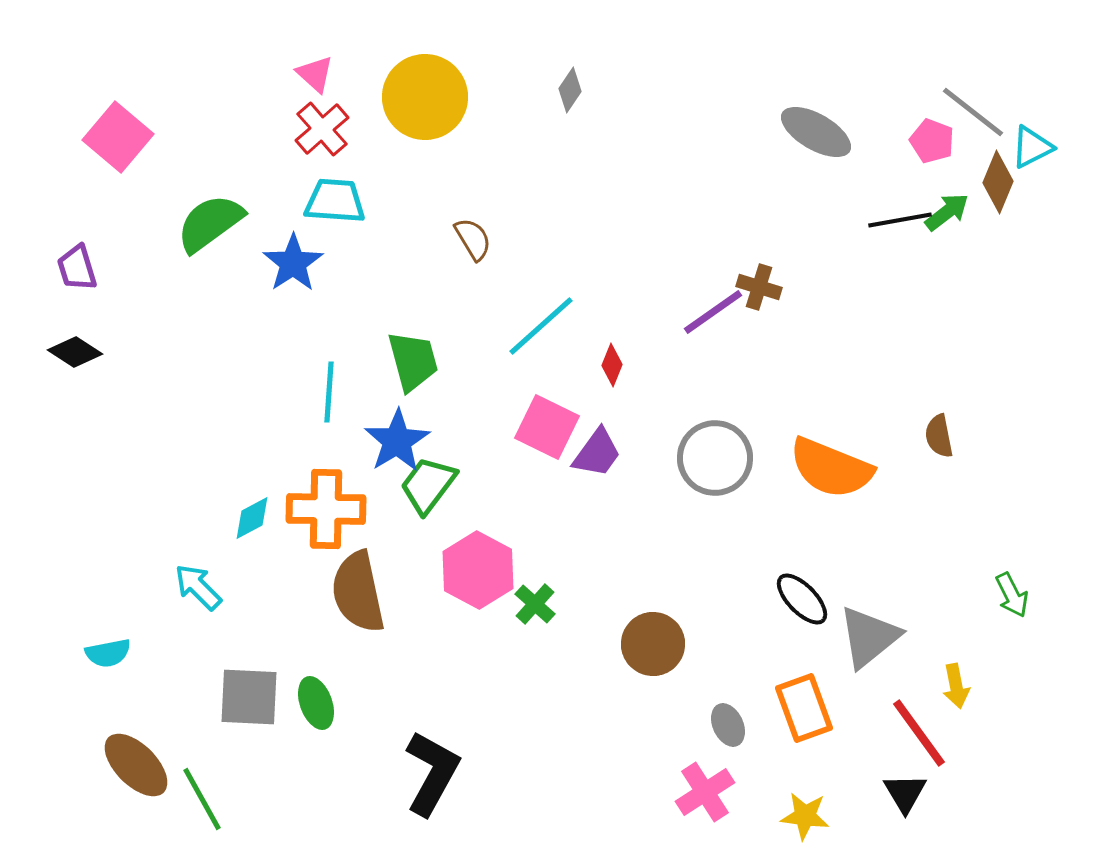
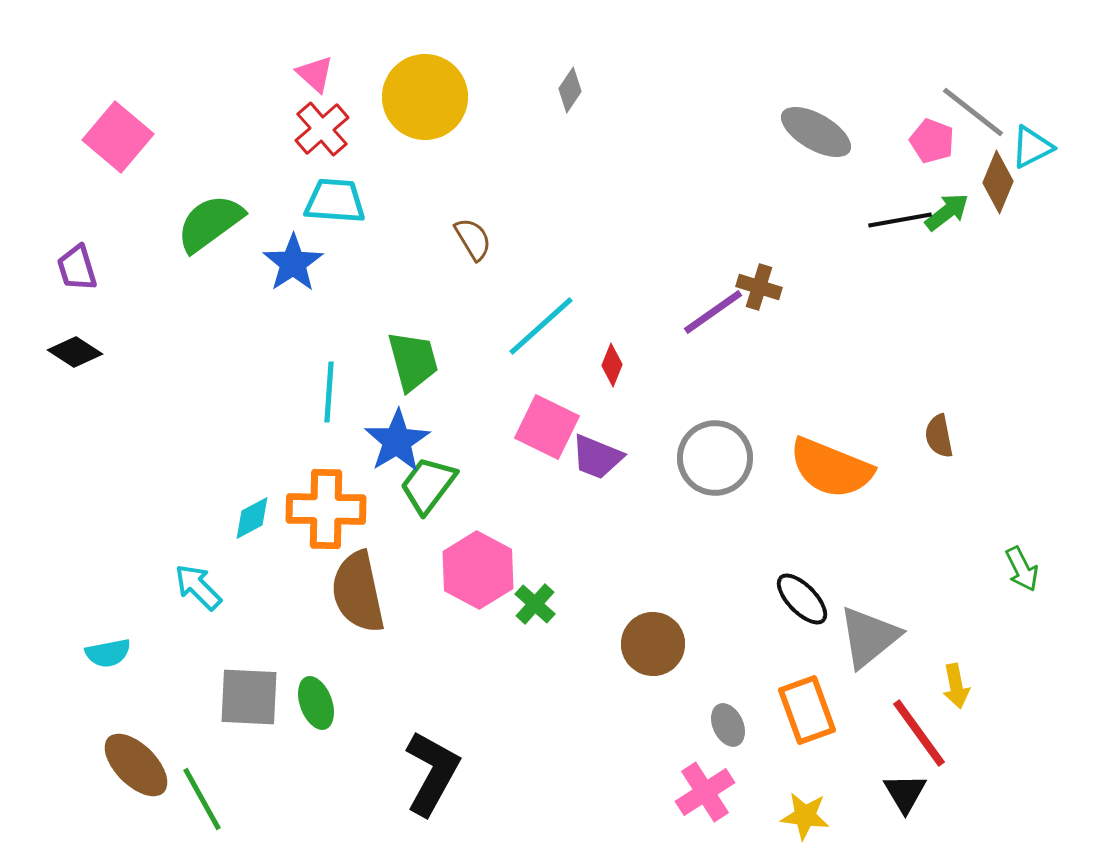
purple trapezoid at (597, 453): moved 4 px down; rotated 76 degrees clockwise
green arrow at (1012, 595): moved 10 px right, 26 px up
orange rectangle at (804, 708): moved 3 px right, 2 px down
